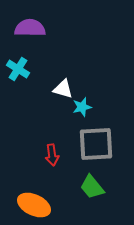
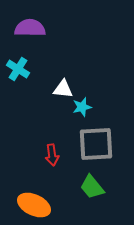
white triangle: rotated 10 degrees counterclockwise
